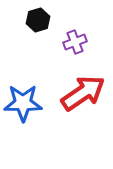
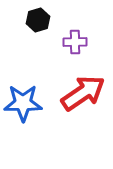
purple cross: rotated 20 degrees clockwise
